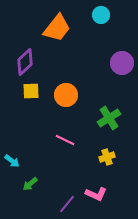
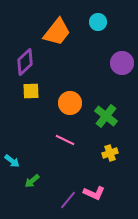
cyan circle: moved 3 px left, 7 px down
orange trapezoid: moved 4 px down
orange circle: moved 4 px right, 8 px down
green cross: moved 3 px left, 2 px up; rotated 20 degrees counterclockwise
yellow cross: moved 3 px right, 4 px up
green arrow: moved 2 px right, 3 px up
pink L-shape: moved 2 px left, 1 px up
purple line: moved 1 px right, 4 px up
